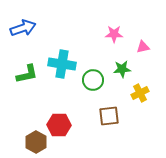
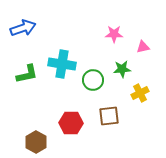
red hexagon: moved 12 px right, 2 px up
